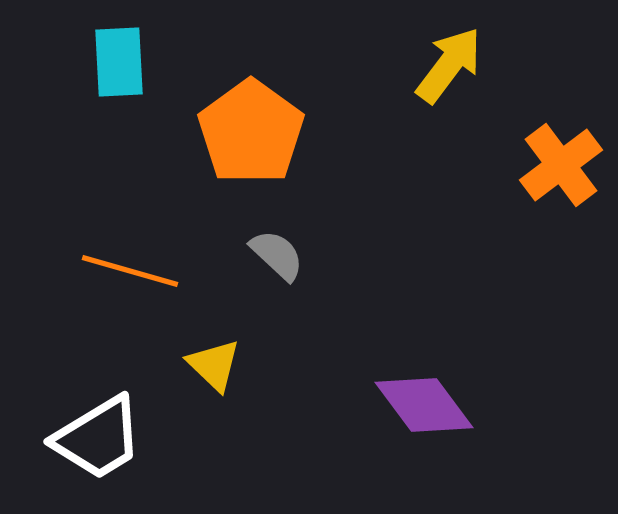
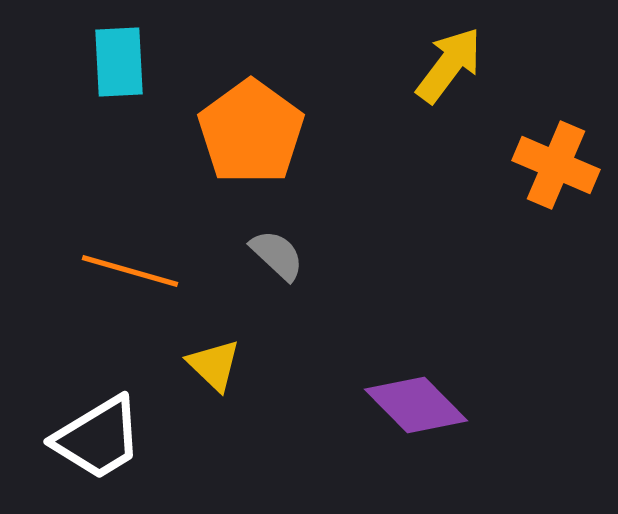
orange cross: moved 5 px left; rotated 30 degrees counterclockwise
purple diamond: moved 8 px left; rotated 8 degrees counterclockwise
